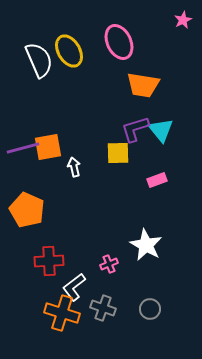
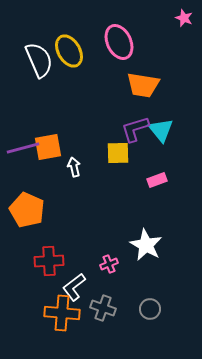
pink star: moved 1 px right, 2 px up; rotated 24 degrees counterclockwise
orange cross: rotated 12 degrees counterclockwise
